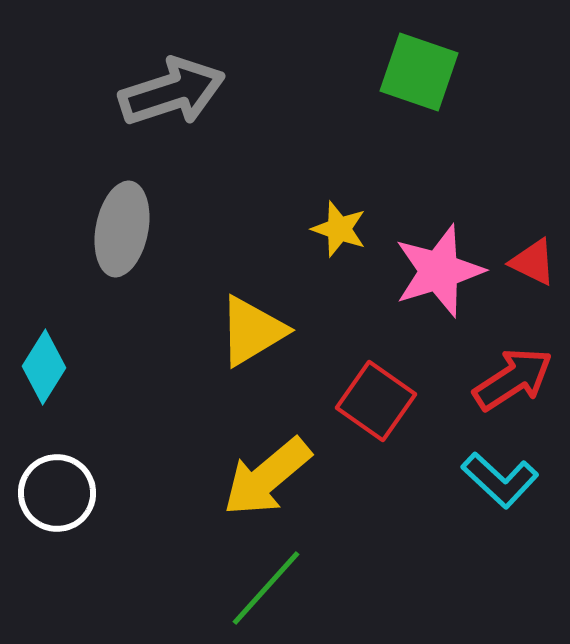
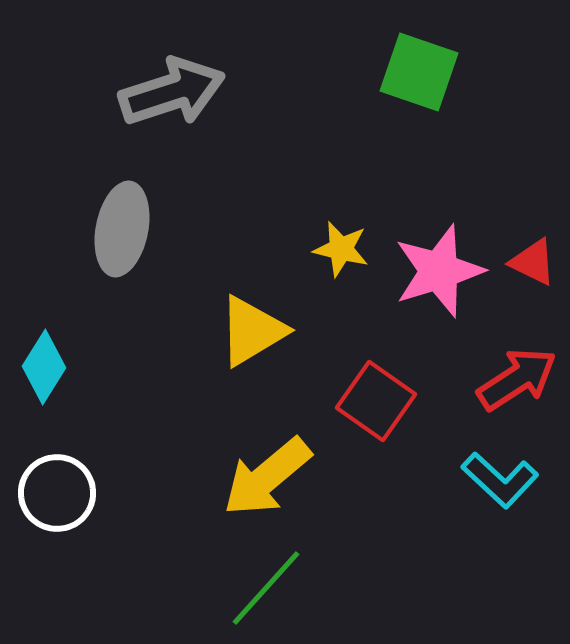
yellow star: moved 2 px right, 20 px down; rotated 6 degrees counterclockwise
red arrow: moved 4 px right
